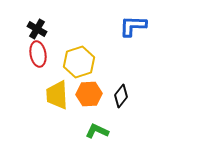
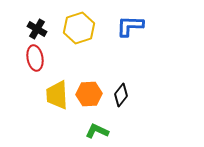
blue L-shape: moved 3 px left
red ellipse: moved 3 px left, 4 px down
yellow hexagon: moved 34 px up
black diamond: moved 1 px up
